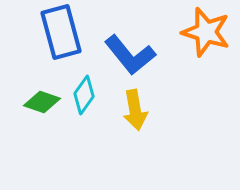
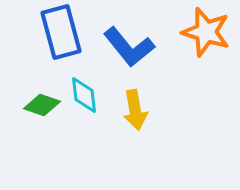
blue L-shape: moved 1 px left, 8 px up
cyan diamond: rotated 42 degrees counterclockwise
green diamond: moved 3 px down
